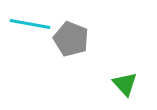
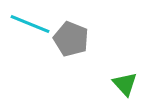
cyan line: rotated 12 degrees clockwise
